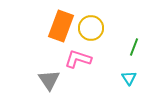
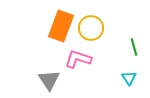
green line: rotated 36 degrees counterclockwise
